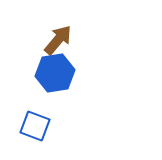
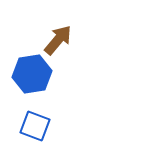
blue hexagon: moved 23 px left, 1 px down
